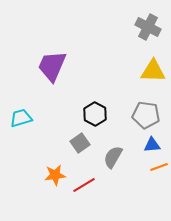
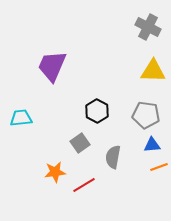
black hexagon: moved 2 px right, 3 px up
cyan trapezoid: rotated 10 degrees clockwise
gray semicircle: rotated 20 degrees counterclockwise
orange star: moved 3 px up
